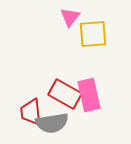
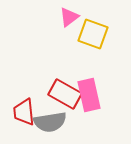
pink triangle: moved 1 px left; rotated 15 degrees clockwise
yellow square: rotated 24 degrees clockwise
red trapezoid: moved 7 px left
gray semicircle: moved 2 px left, 1 px up
